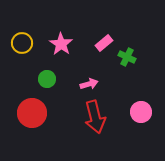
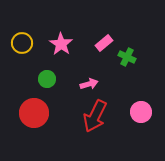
red circle: moved 2 px right
red arrow: moved 1 px up; rotated 40 degrees clockwise
